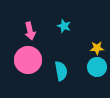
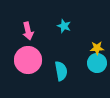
pink arrow: moved 2 px left
cyan circle: moved 4 px up
